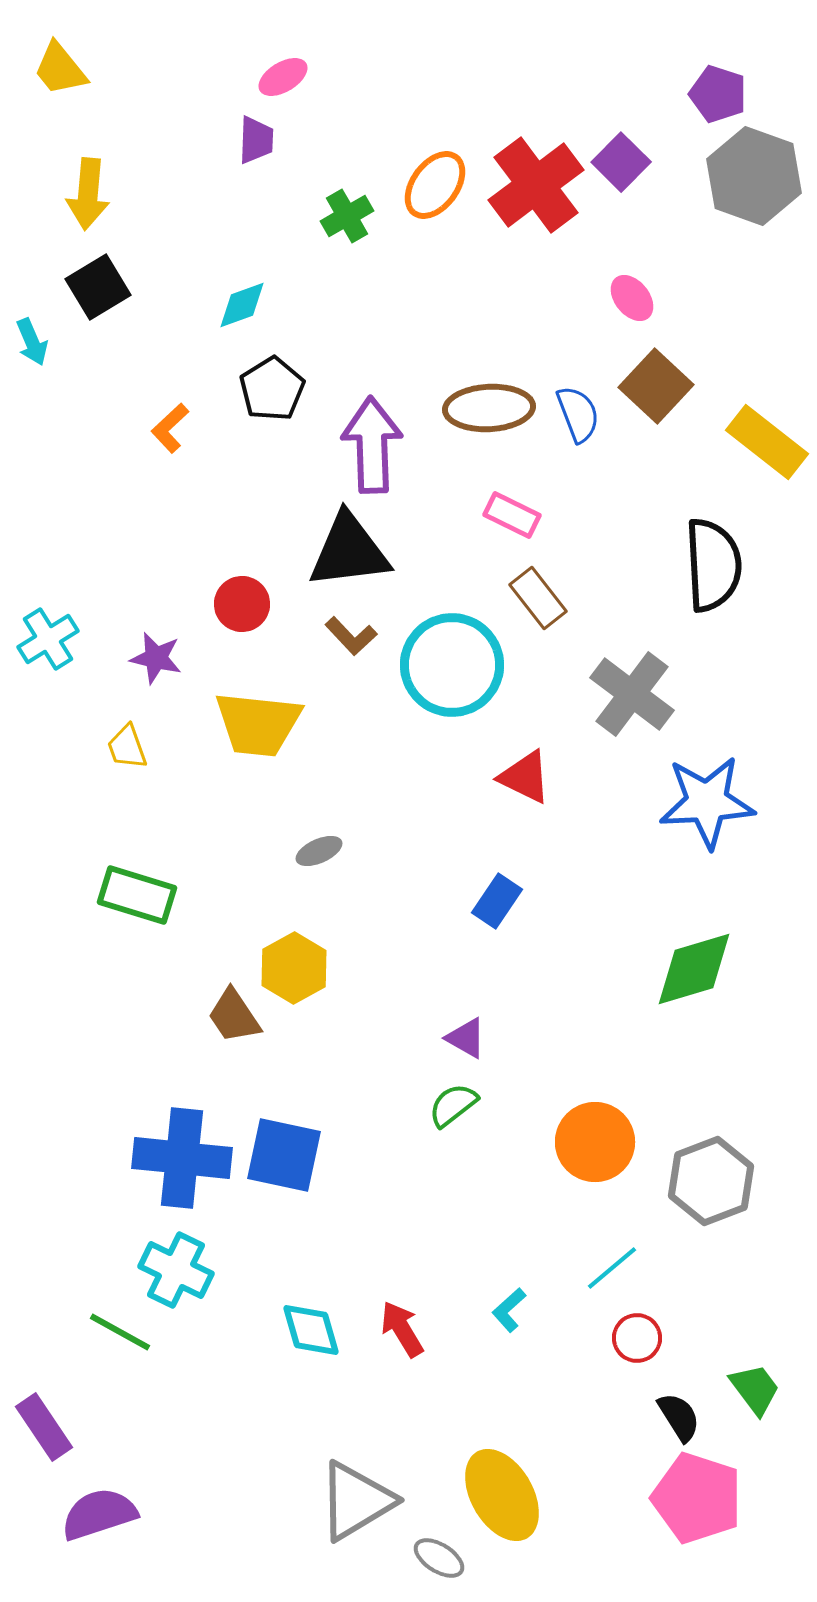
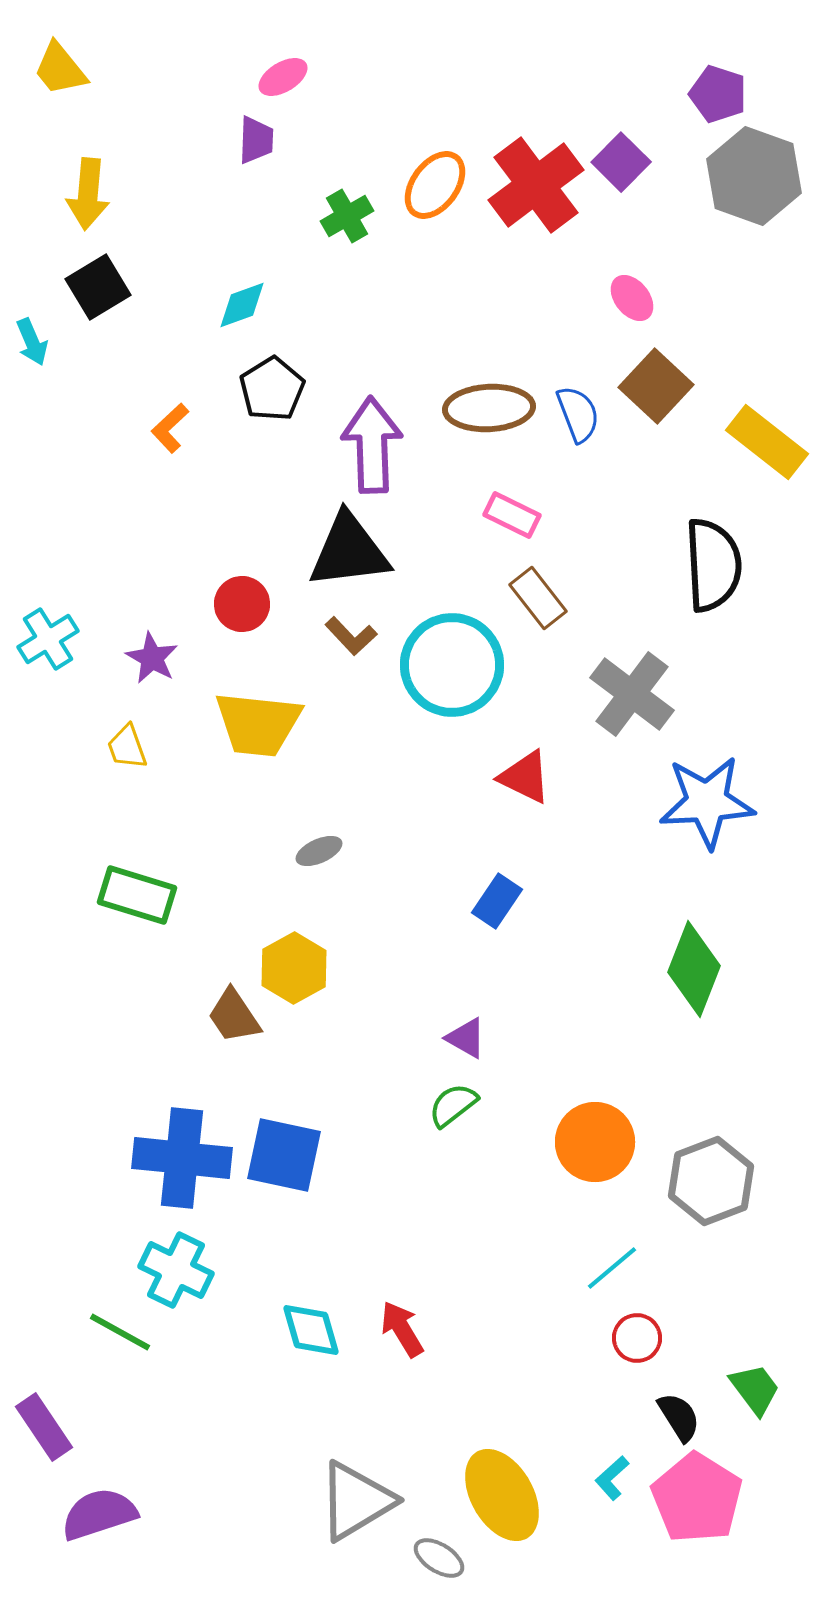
purple star at (156, 658): moved 4 px left; rotated 16 degrees clockwise
green diamond at (694, 969): rotated 52 degrees counterclockwise
cyan L-shape at (509, 1310): moved 103 px right, 168 px down
pink pentagon at (697, 1498): rotated 14 degrees clockwise
